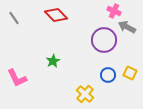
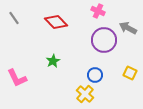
pink cross: moved 16 px left
red diamond: moved 7 px down
gray arrow: moved 1 px right, 1 px down
blue circle: moved 13 px left
